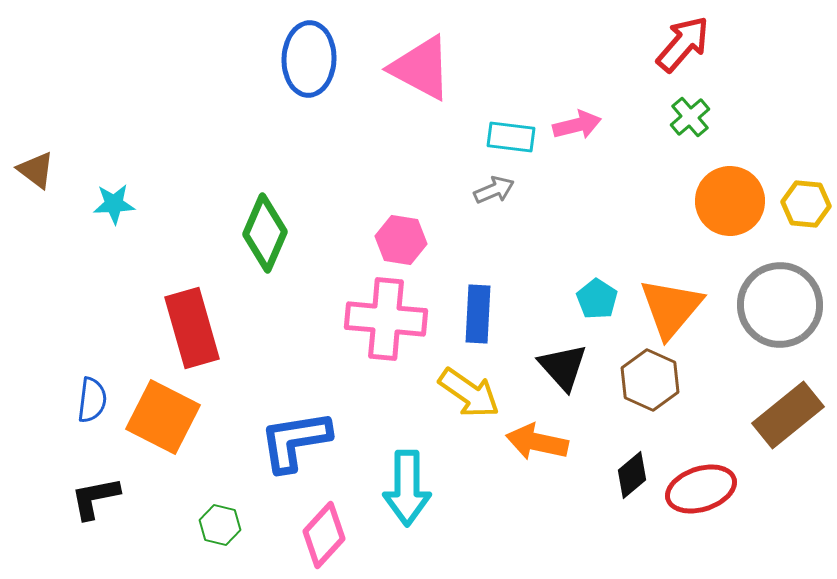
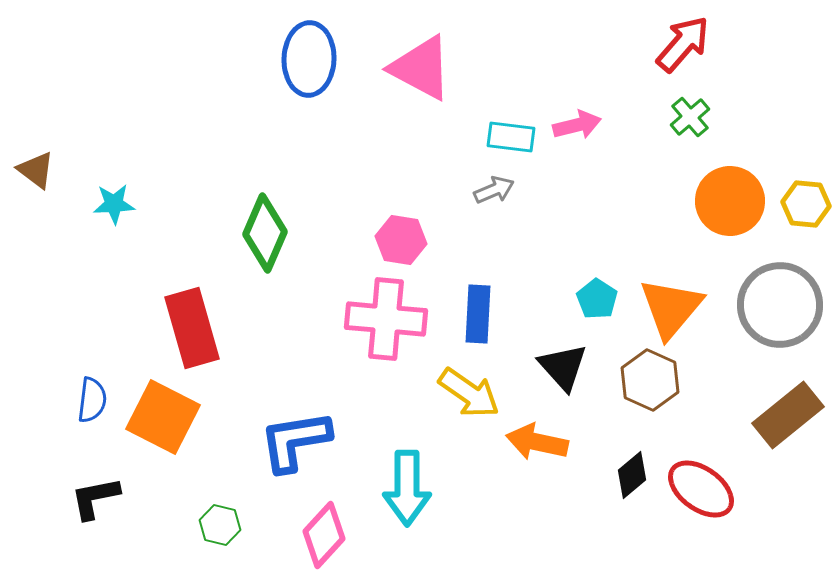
red ellipse: rotated 54 degrees clockwise
